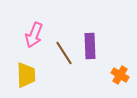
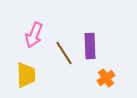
orange cross: moved 14 px left, 3 px down; rotated 24 degrees clockwise
